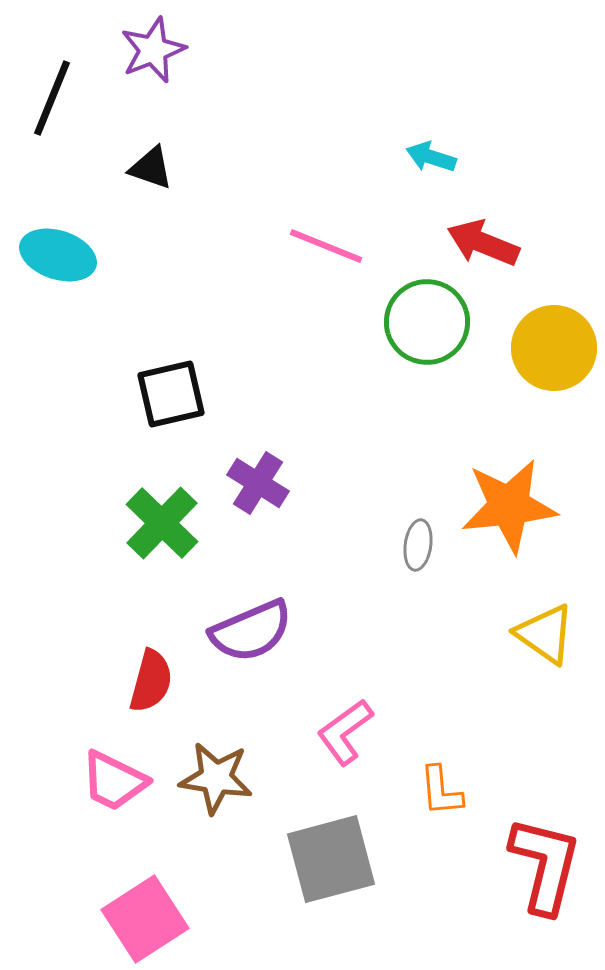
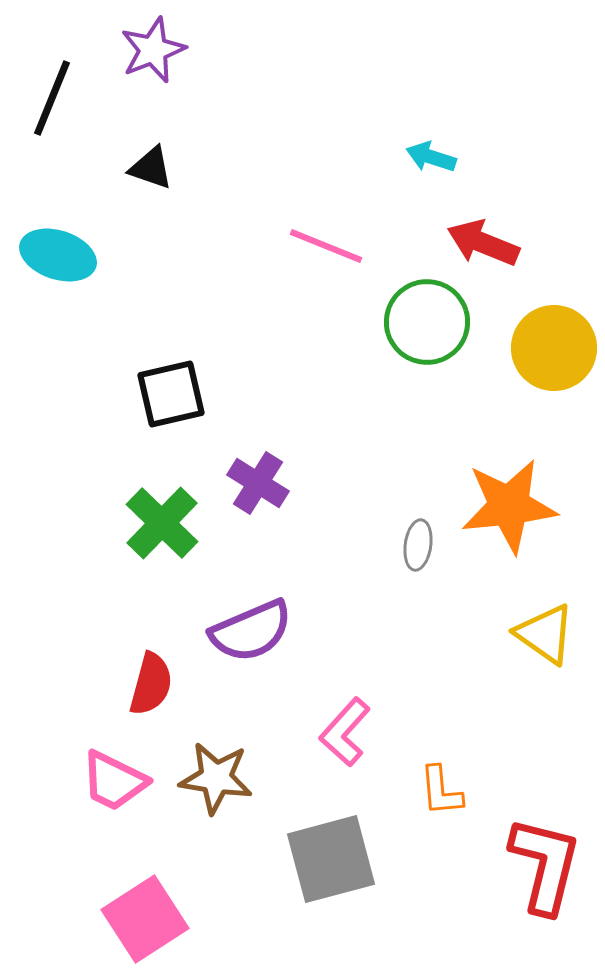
red semicircle: moved 3 px down
pink L-shape: rotated 12 degrees counterclockwise
